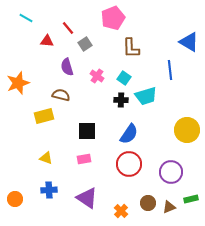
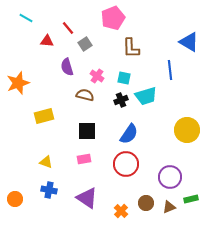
cyan square: rotated 24 degrees counterclockwise
brown semicircle: moved 24 px right
black cross: rotated 24 degrees counterclockwise
yellow triangle: moved 4 px down
red circle: moved 3 px left
purple circle: moved 1 px left, 5 px down
blue cross: rotated 14 degrees clockwise
brown circle: moved 2 px left
